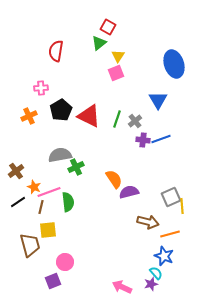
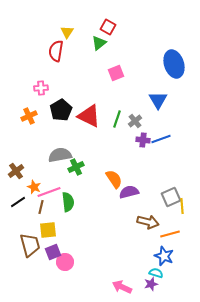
yellow triangle: moved 51 px left, 24 px up
cyan semicircle: rotated 32 degrees counterclockwise
purple square: moved 29 px up
